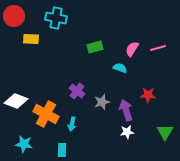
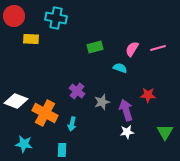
orange cross: moved 1 px left, 1 px up
